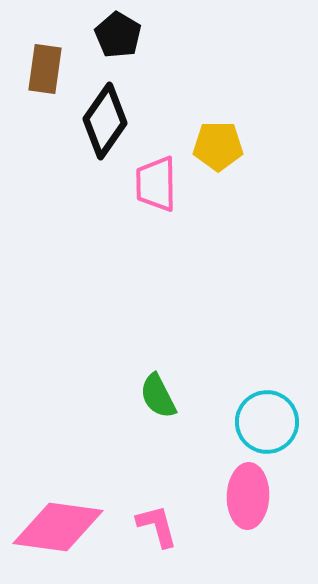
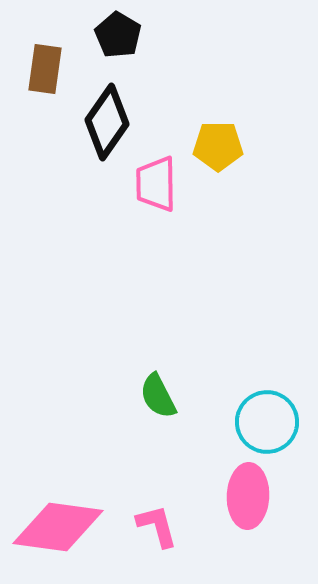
black diamond: moved 2 px right, 1 px down
